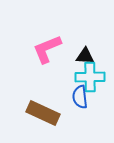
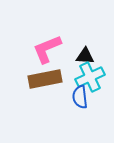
cyan cross: rotated 24 degrees counterclockwise
brown rectangle: moved 2 px right, 34 px up; rotated 36 degrees counterclockwise
